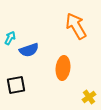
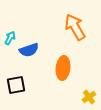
orange arrow: moved 1 px left, 1 px down
